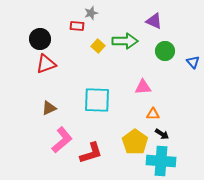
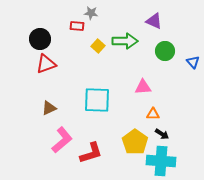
gray star: rotated 24 degrees clockwise
